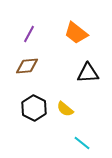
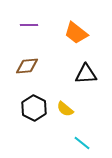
purple line: moved 9 px up; rotated 60 degrees clockwise
black triangle: moved 2 px left, 1 px down
